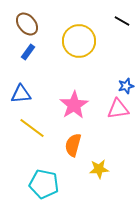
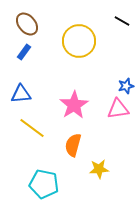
blue rectangle: moved 4 px left
